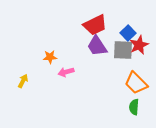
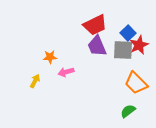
purple trapezoid: rotated 10 degrees clockwise
yellow arrow: moved 12 px right
green semicircle: moved 6 px left, 4 px down; rotated 49 degrees clockwise
